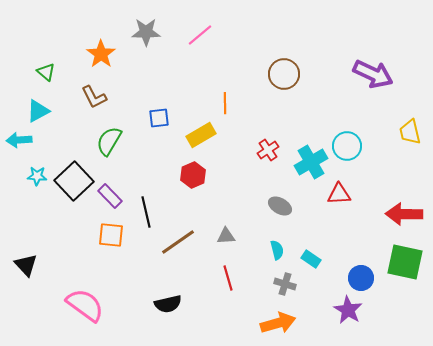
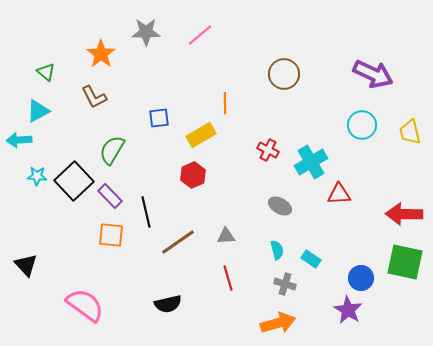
green semicircle: moved 3 px right, 9 px down
cyan circle: moved 15 px right, 21 px up
red cross: rotated 30 degrees counterclockwise
